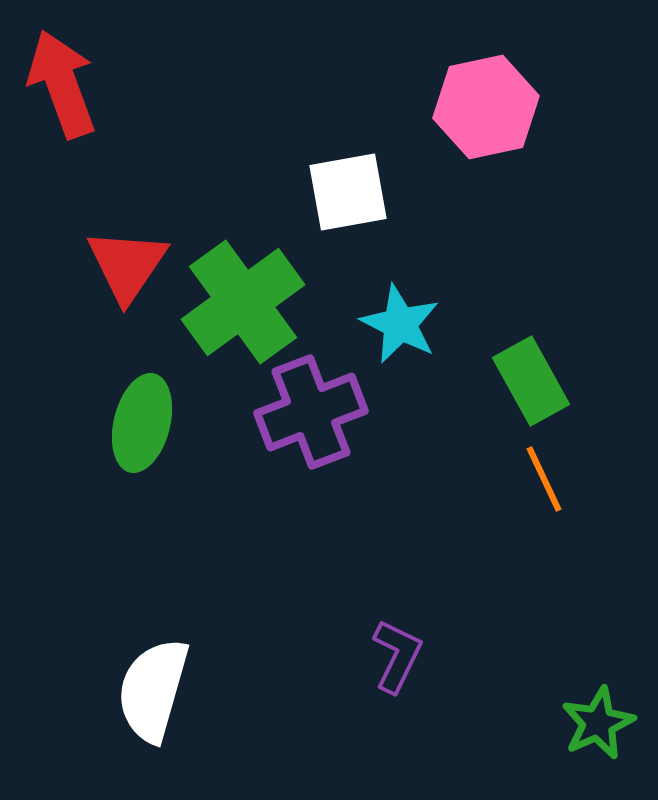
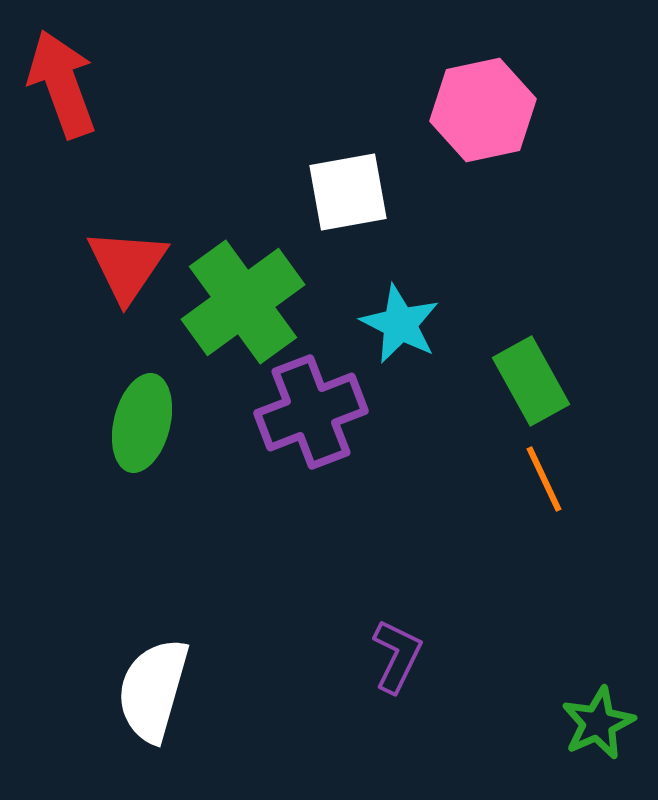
pink hexagon: moved 3 px left, 3 px down
